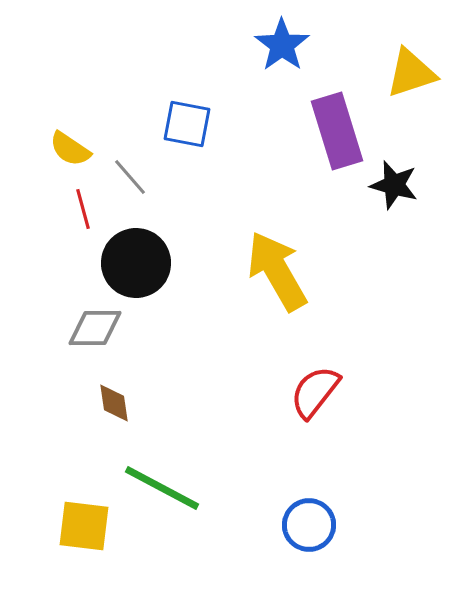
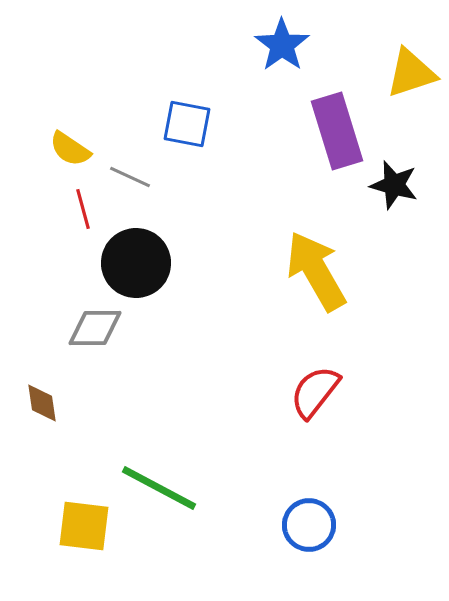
gray line: rotated 24 degrees counterclockwise
yellow arrow: moved 39 px right
brown diamond: moved 72 px left
green line: moved 3 px left
